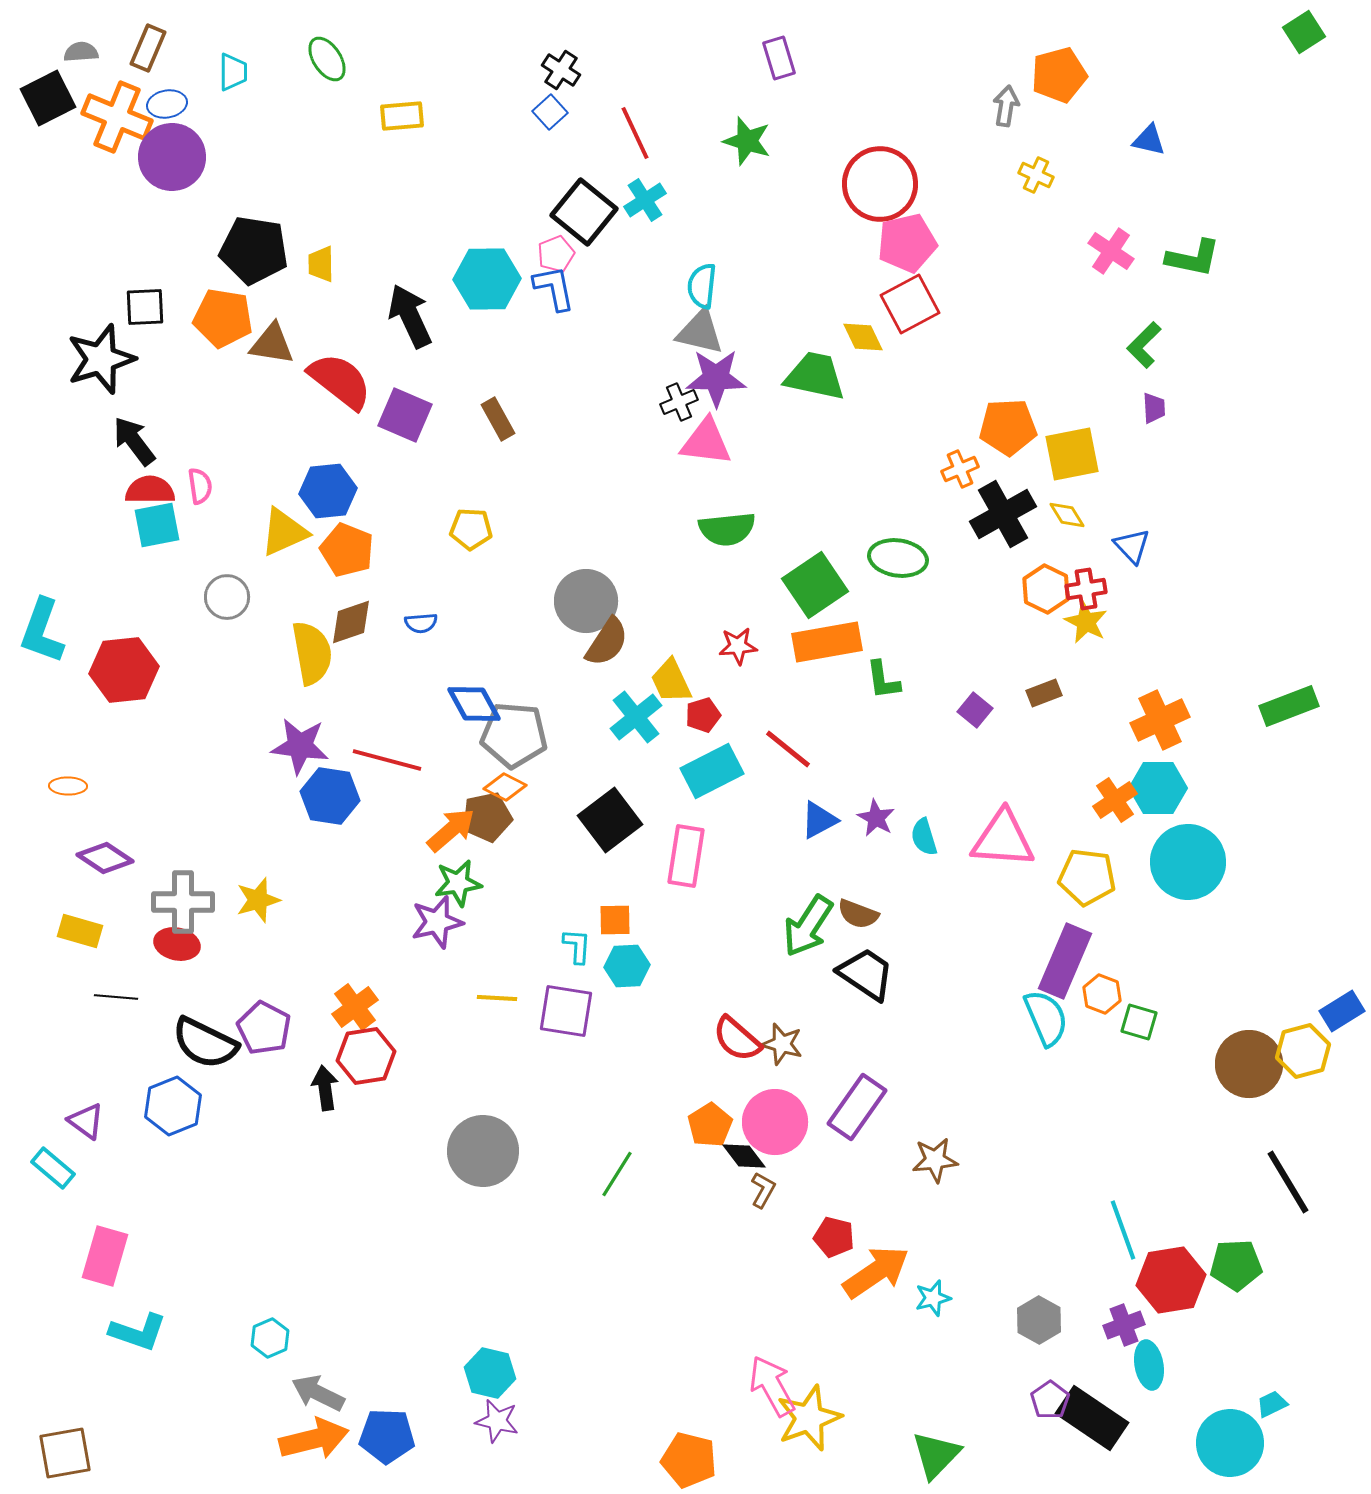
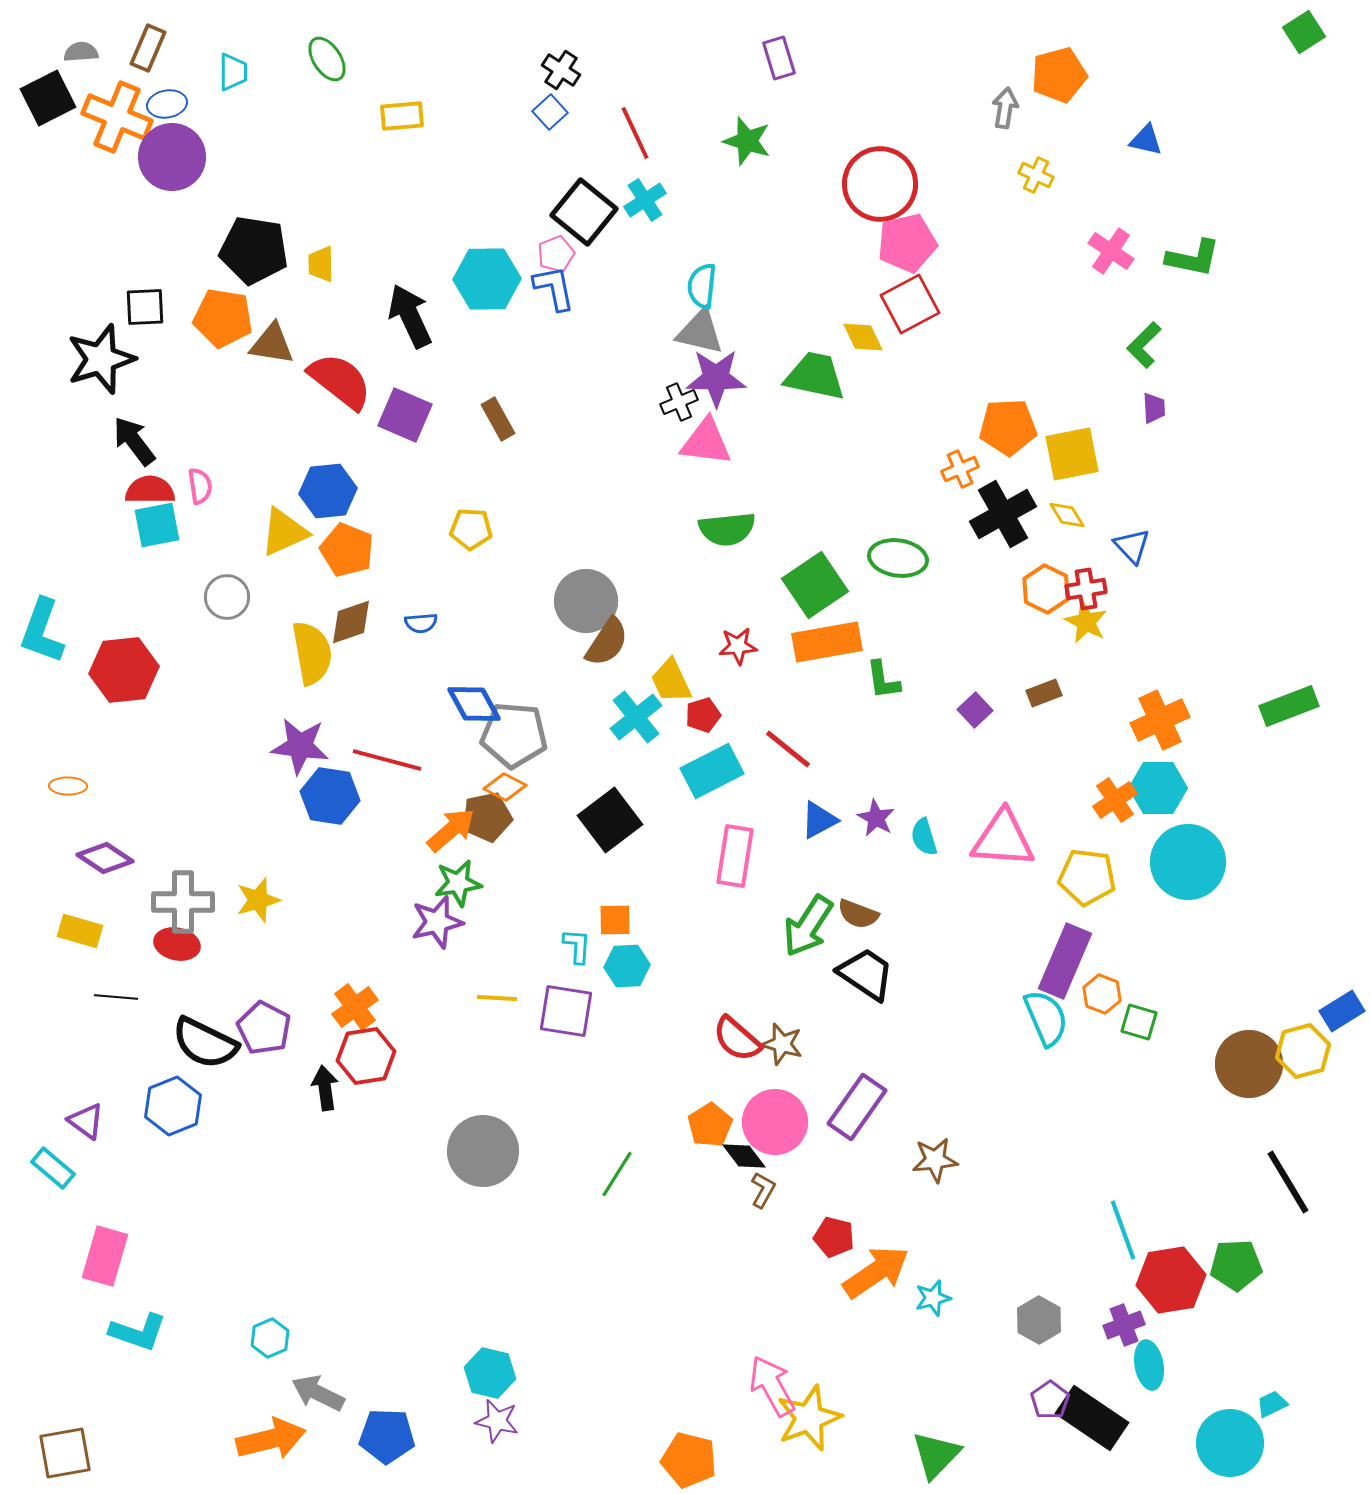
gray arrow at (1006, 106): moved 1 px left, 2 px down
blue triangle at (1149, 140): moved 3 px left
purple square at (975, 710): rotated 8 degrees clockwise
pink rectangle at (686, 856): moved 49 px right
orange arrow at (314, 1439): moved 43 px left
